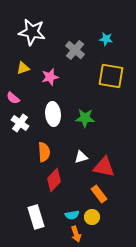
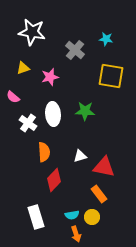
pink semicircle: moved 1 px up
green star: moved 7 px up
white cross: moved 8 px right
white triangle: moved 1 px left, 1 px up
